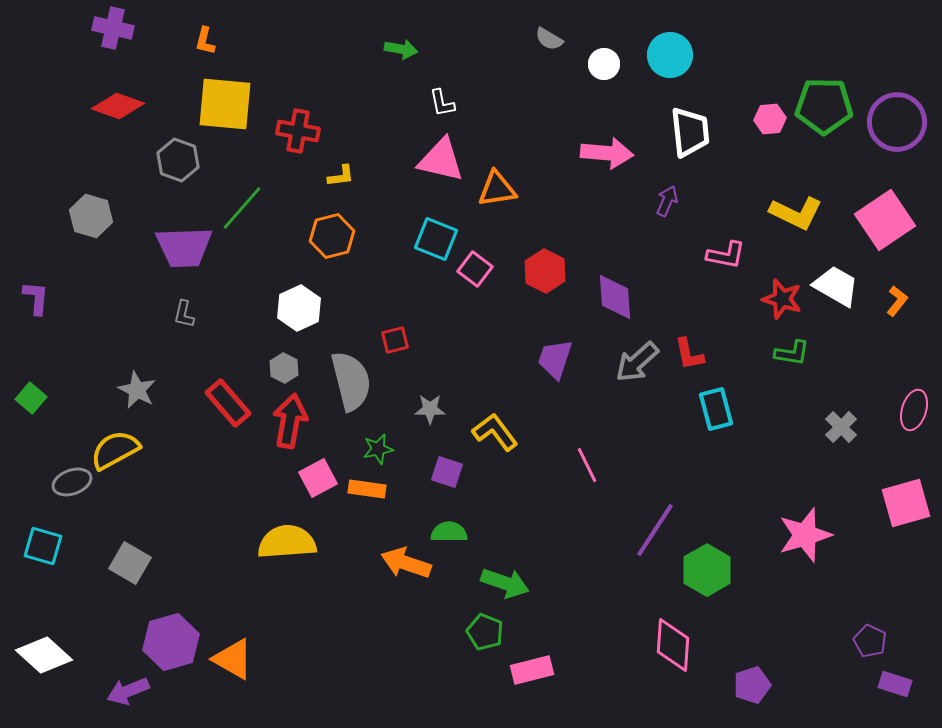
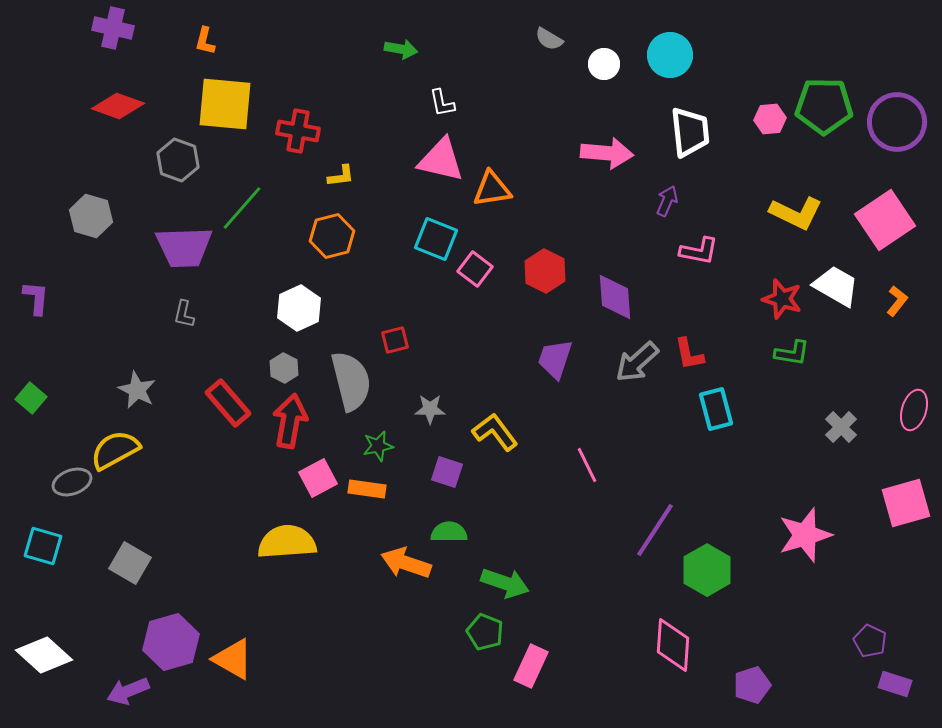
orange triangle at (497, 189): moved 5 px left
pink L-shape at (726, 255): moved 27 px left, 4 px up
green star at (378, 449): moved 3 px up
pink rectangle at (532, 670): moved 1 px left, 4 px up; rotated 51 degrees counterclockwise
